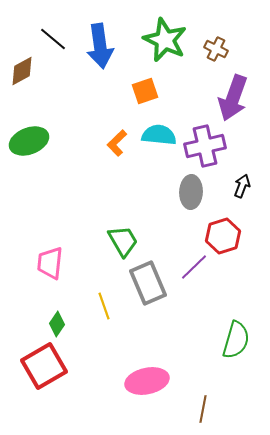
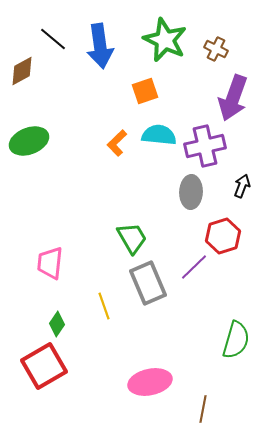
green trapezoid: moved 9 px right, 3 px up
pink ellipse: moved 3 px right, 1 px down
